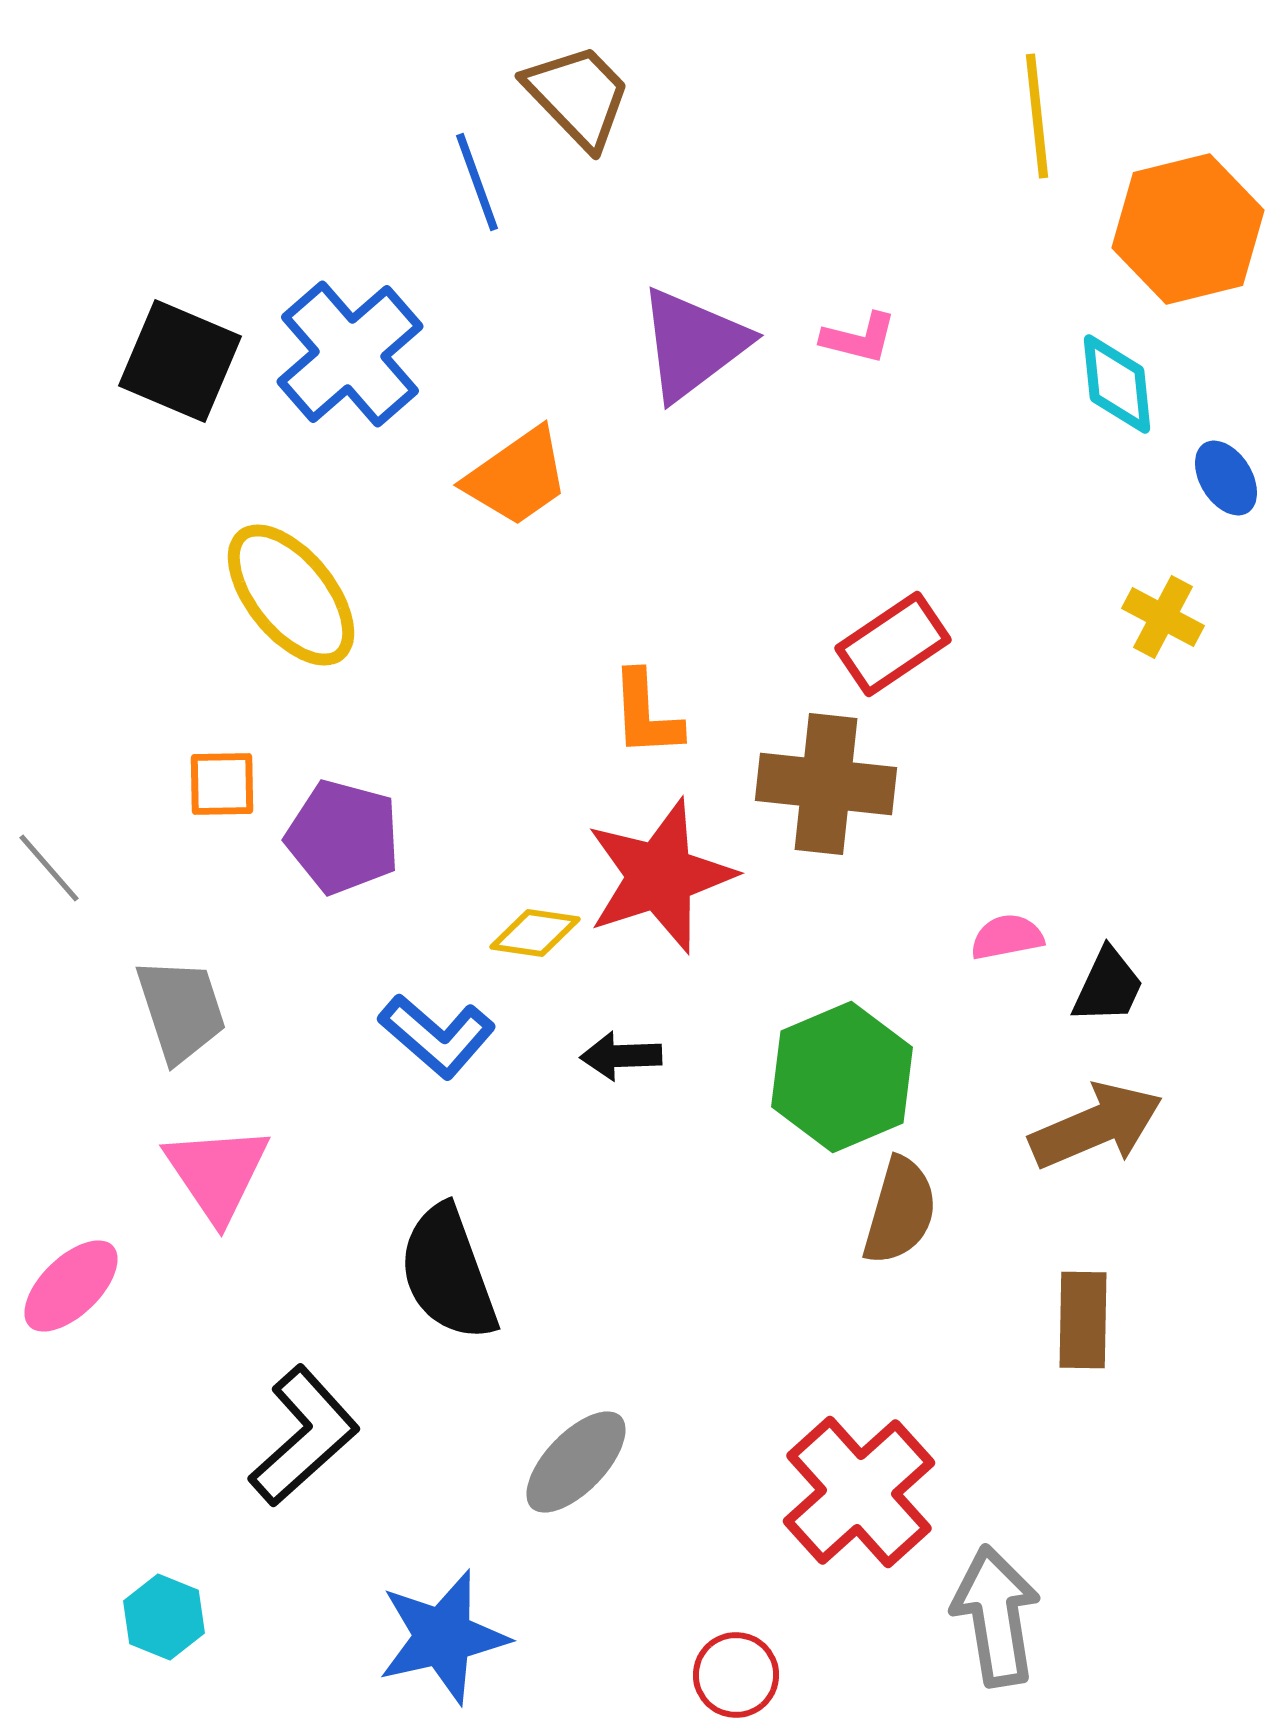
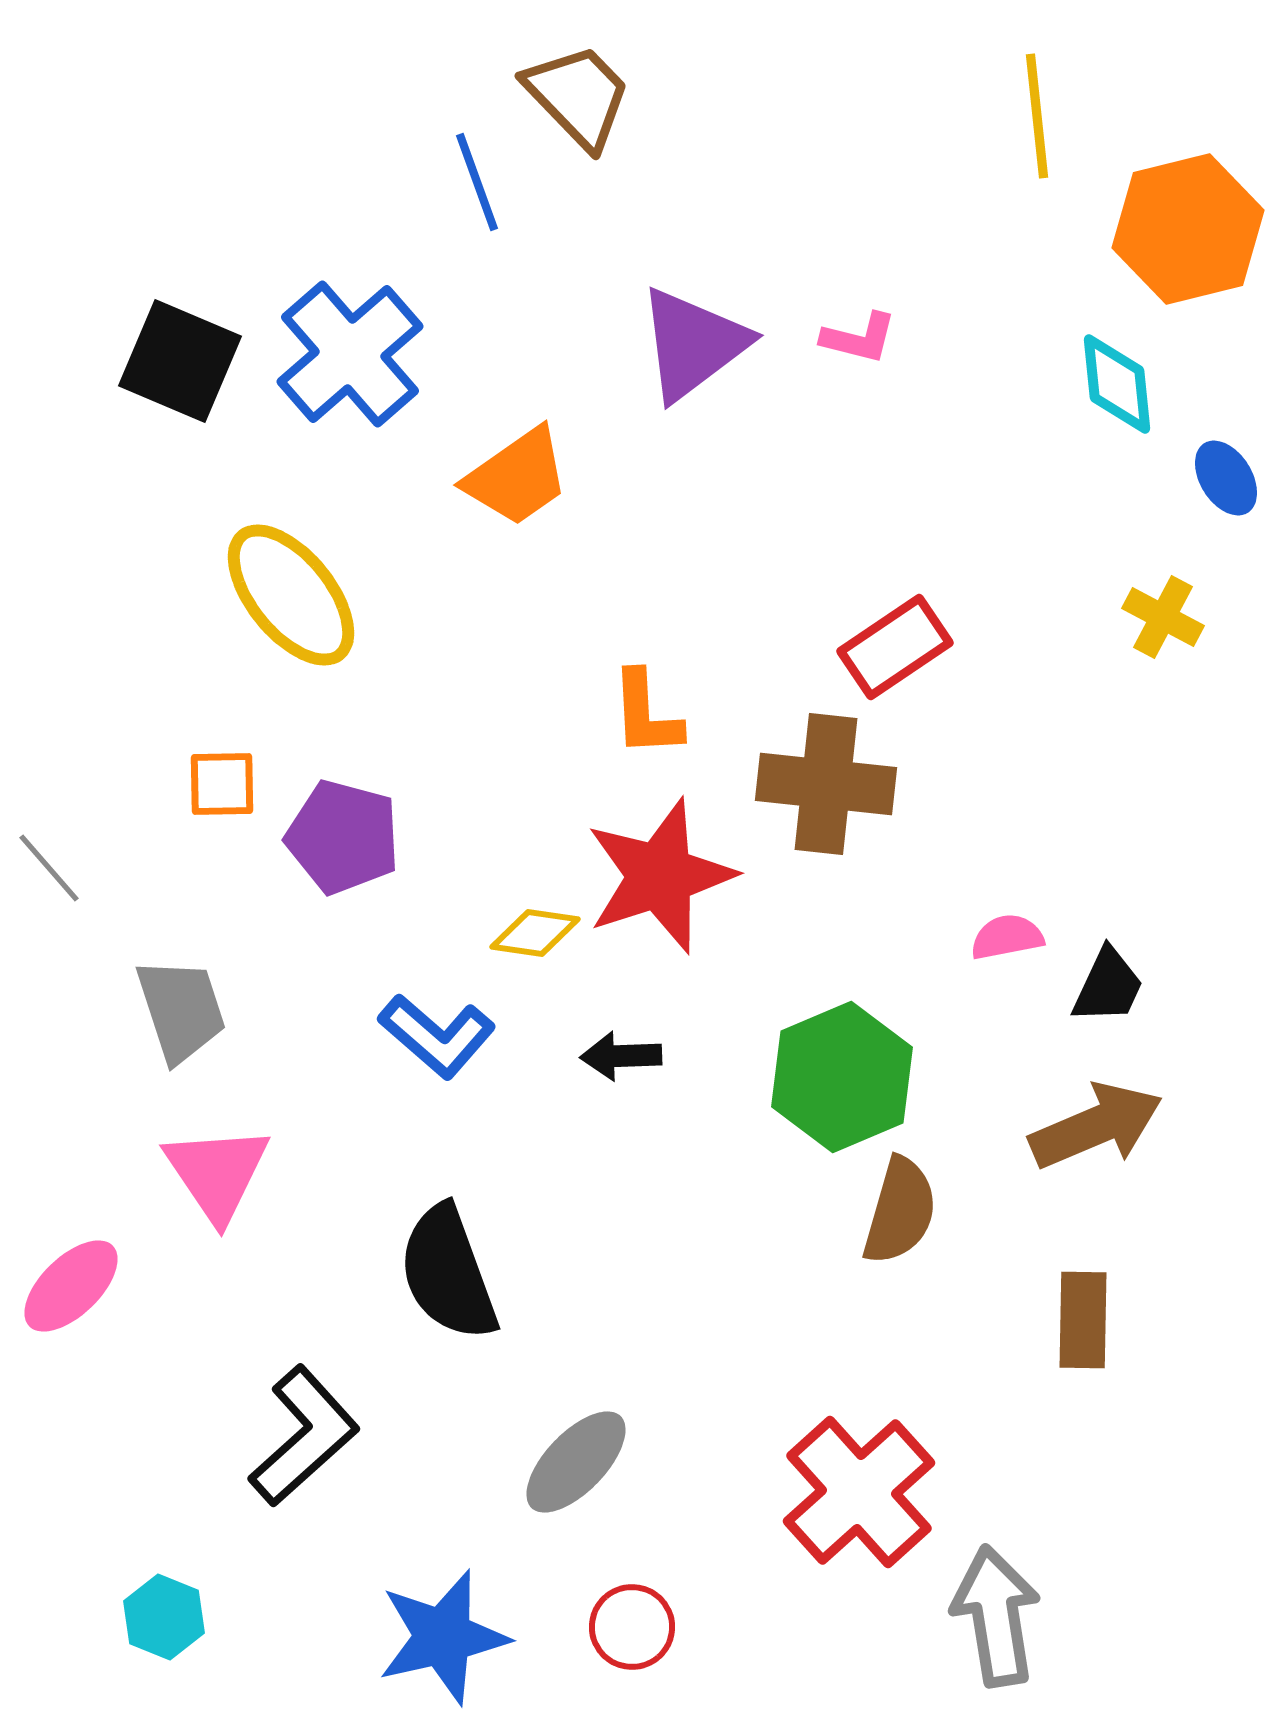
red rectangle: moved 2 px right, 3 px down
red circle: moved 104 px left, 48 px up
